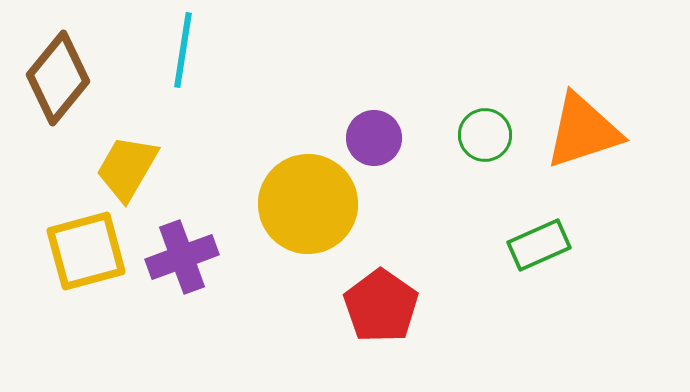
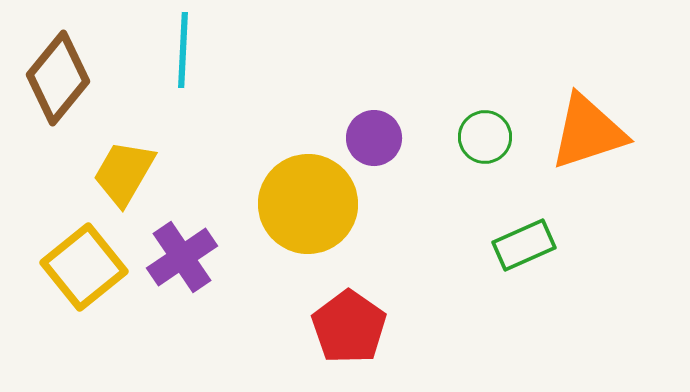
cyan line: rotated 6 degrees counterclockwise
orange triangle: moved 5 px right, 1 px down
green circle: moved 2 px down
yellow trapezoid: moved 3 px left, 5 px down
green rectangle: moved 15 px left
yellow square: moved 2 px left, 16 px down; rotated 24 degrees counterclockwise
purple cross: rotated 14 degrees counterclockwise
red pentagon: moved 32 px left, 21 px down
